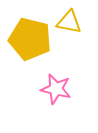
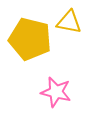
pink star: moved 3 px down
